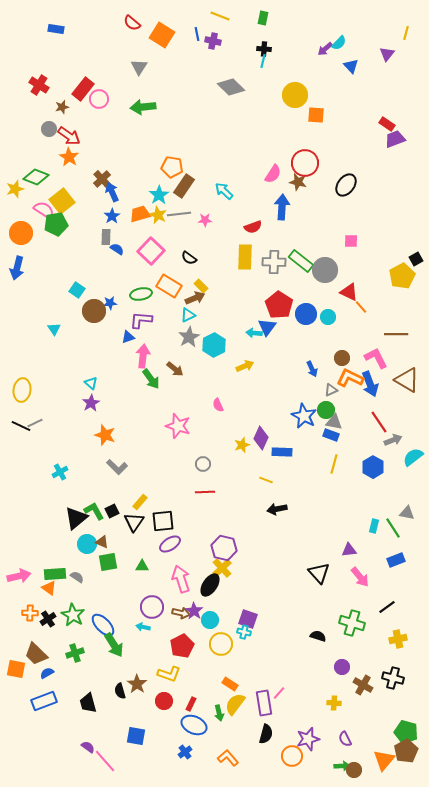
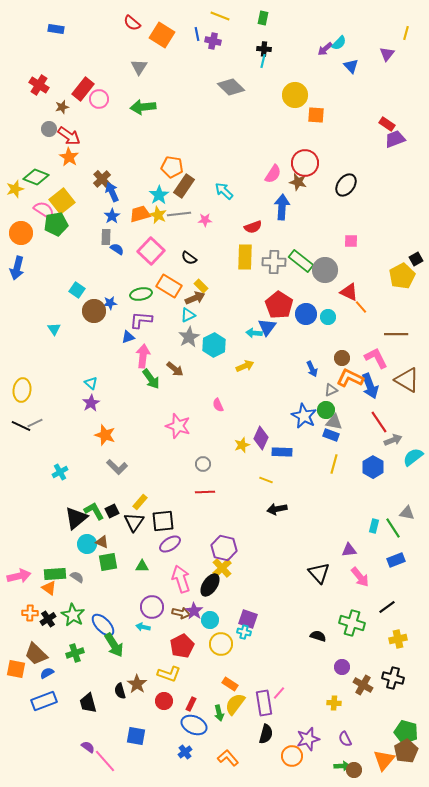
blue arrow at (370, 384): moved 2 px down
